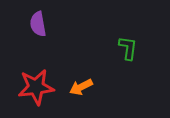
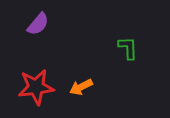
purple semicircle: rotated 130 degrees counterclockwise
green L-shape: rotated 10 degrees counterclockwise
